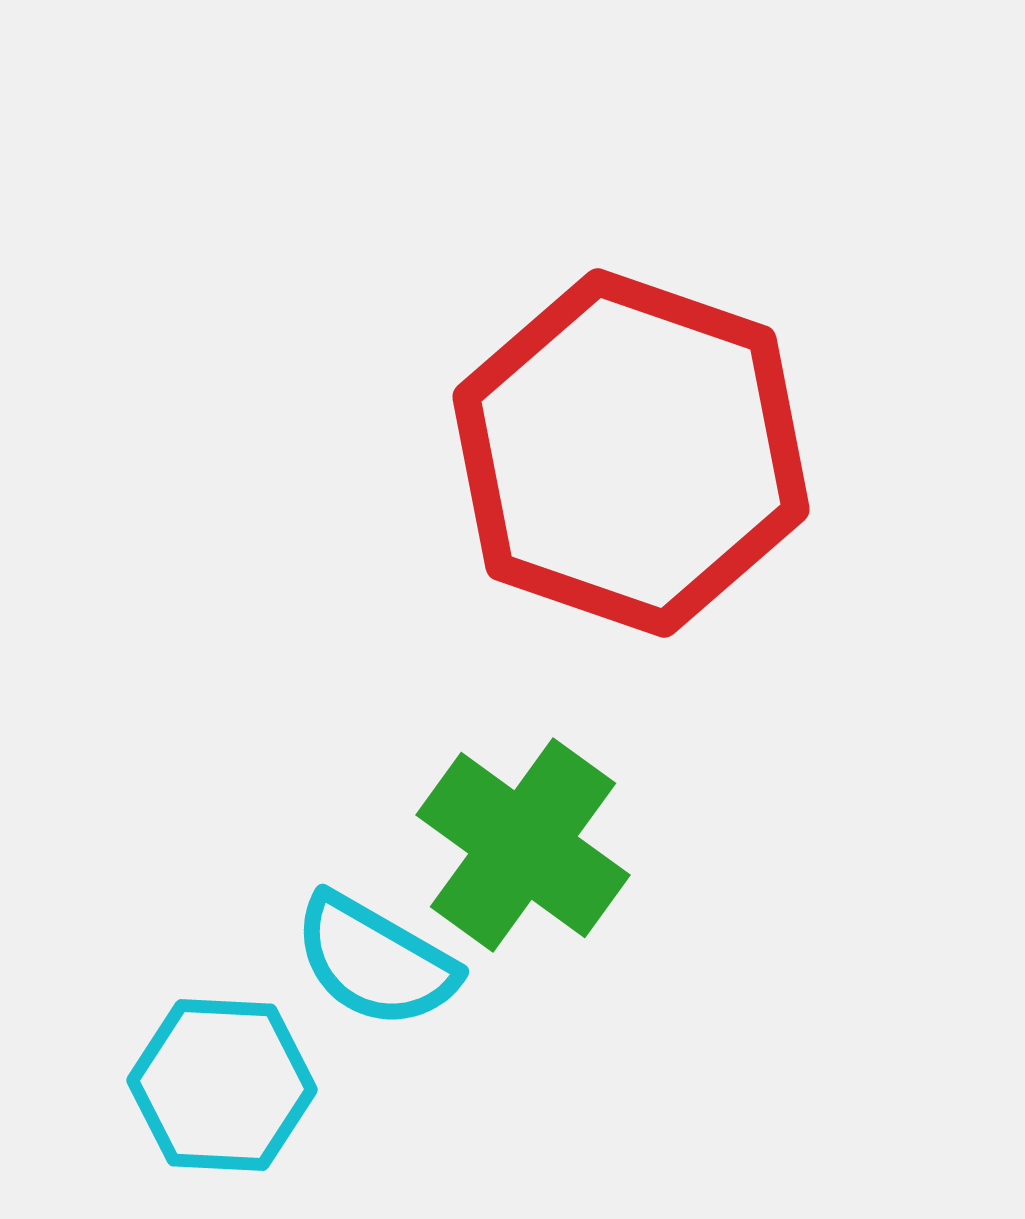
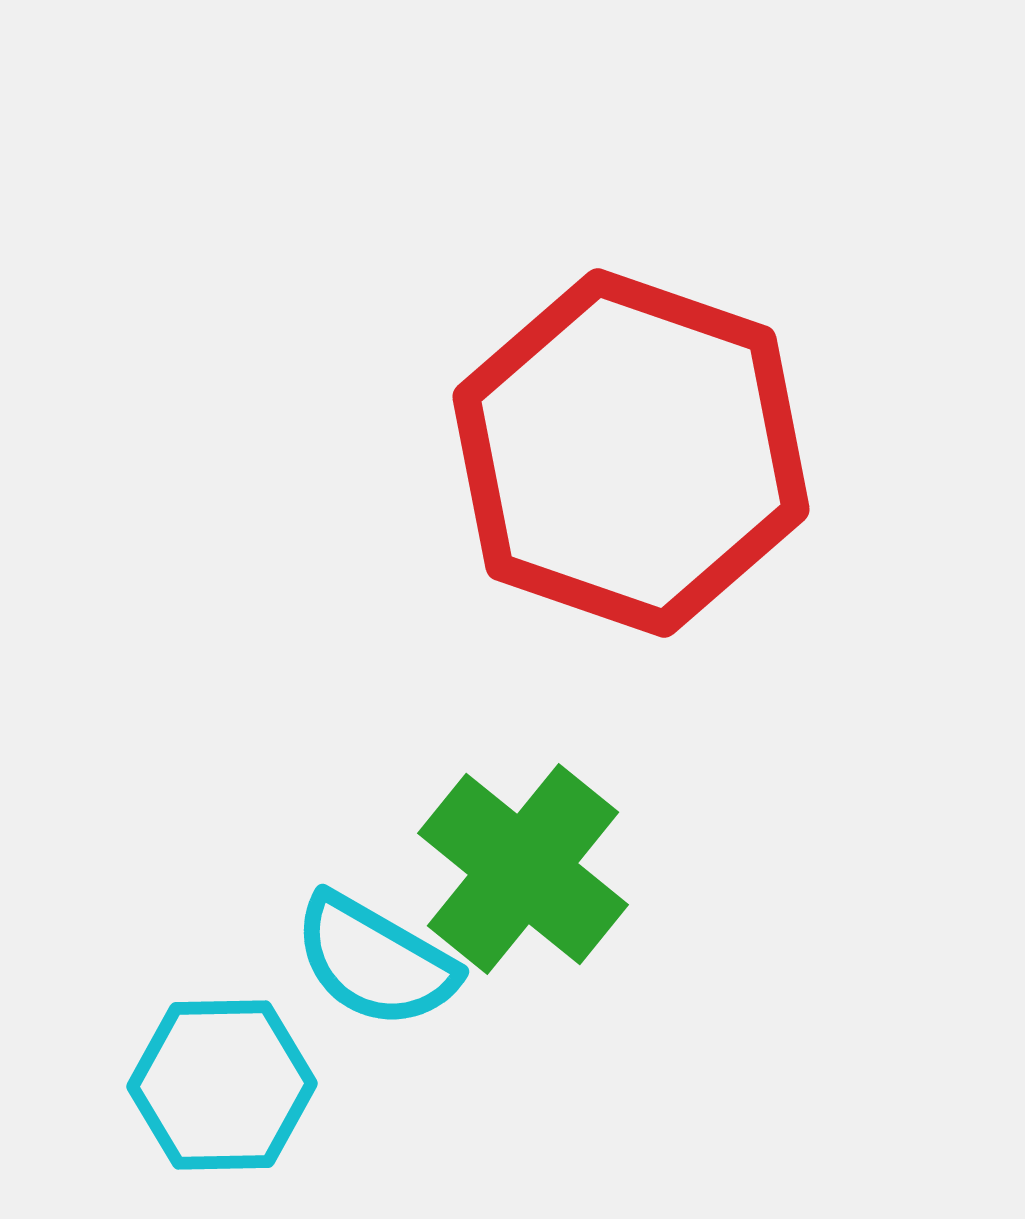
green cross: moved 24 px down; rotated 3 degrees clockwise
cyan hexagon: rotated 4 degrees counterclockwise
